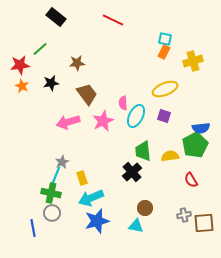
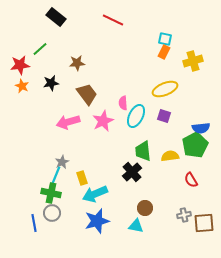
cyan arrow: moved 4 px right, 4 px up
blue line: moved 1 px right, 5 px up
